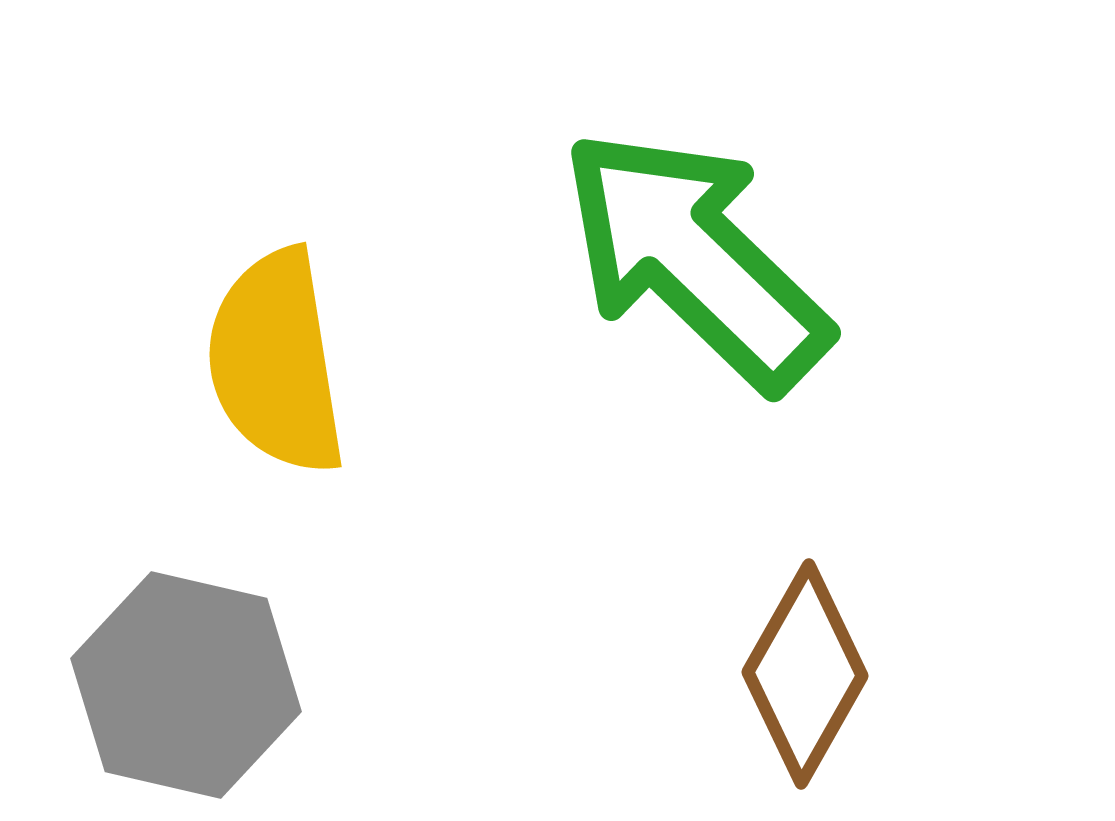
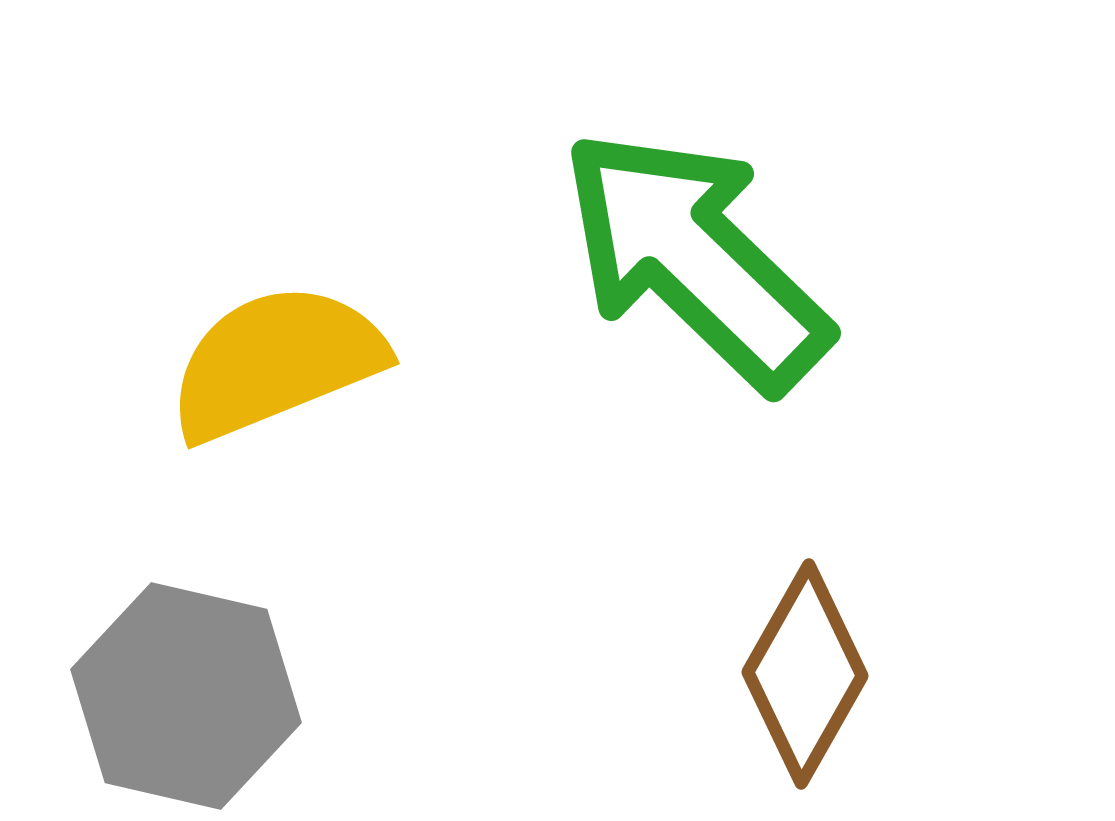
yellow semicircle: rotated 77 degrees clockwise
gray hexagon: moved 11 px down
